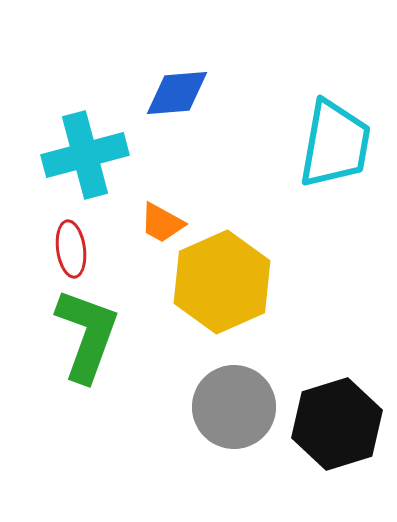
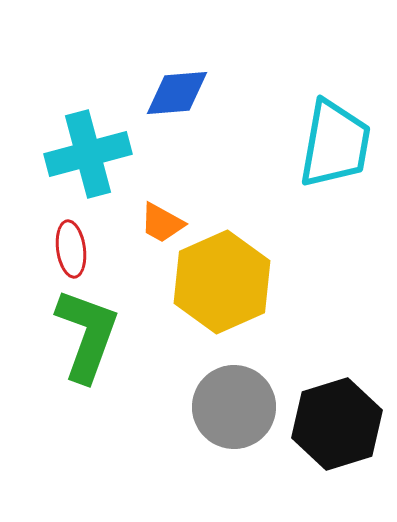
cyan cross: moved 3 px right, 1 px up
